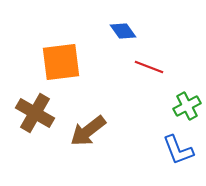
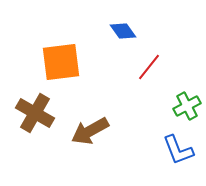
red line: rotated 72 degrees counterclockwise
brown arrow: moved 2 px right; rotated 9 degrees clockwise
